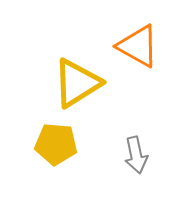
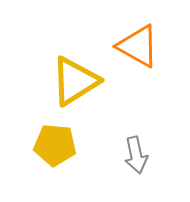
yellow triangle: moved 2 px left, 2 px up
yellow pentagon: moved 1 px left, 1 px down
